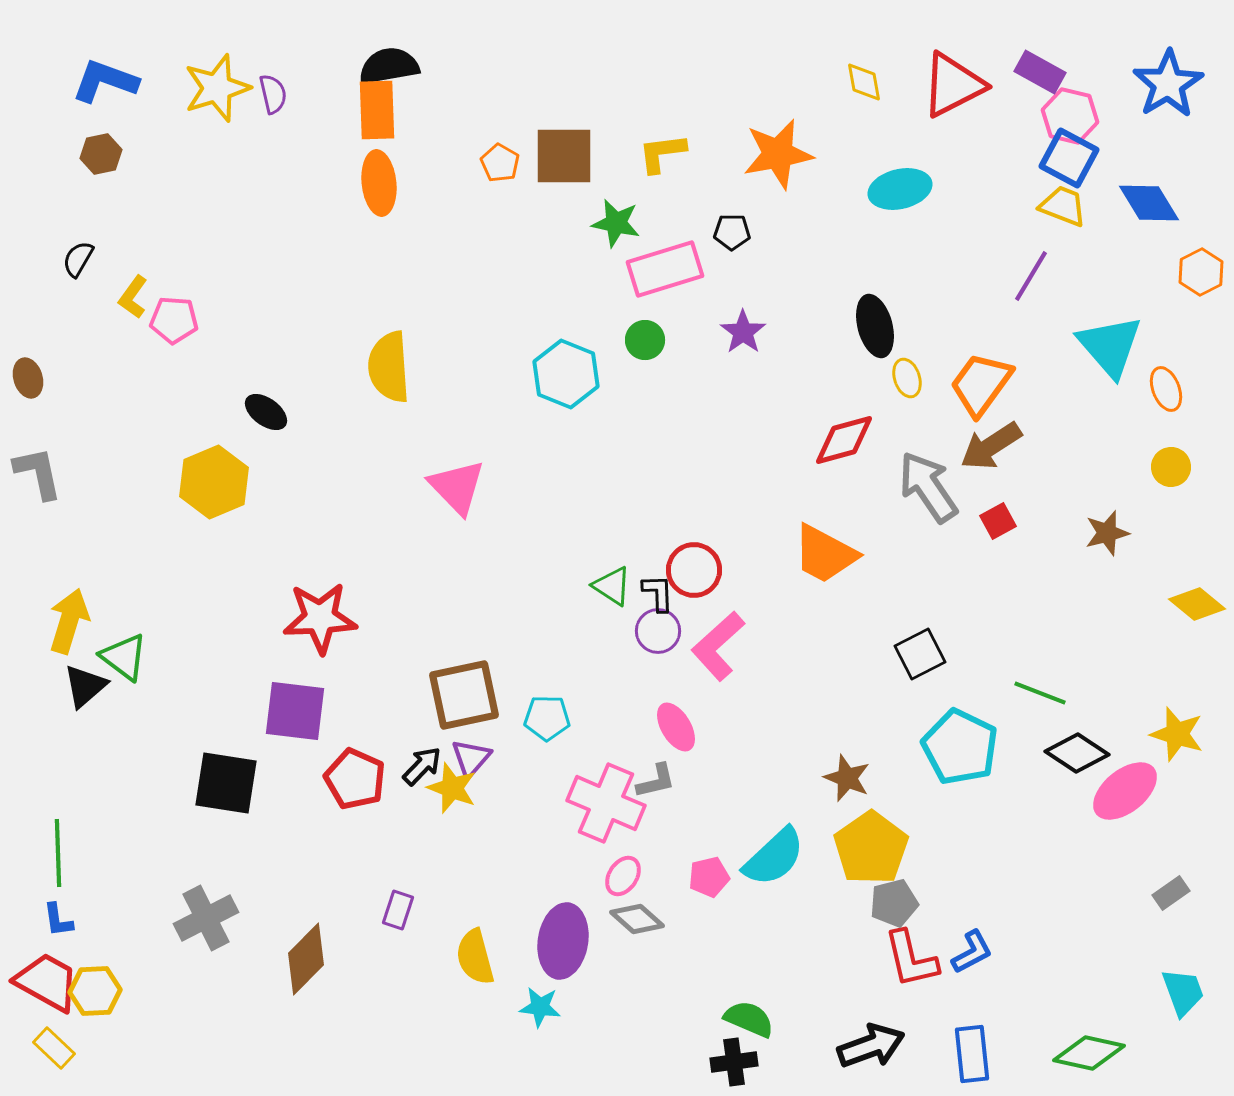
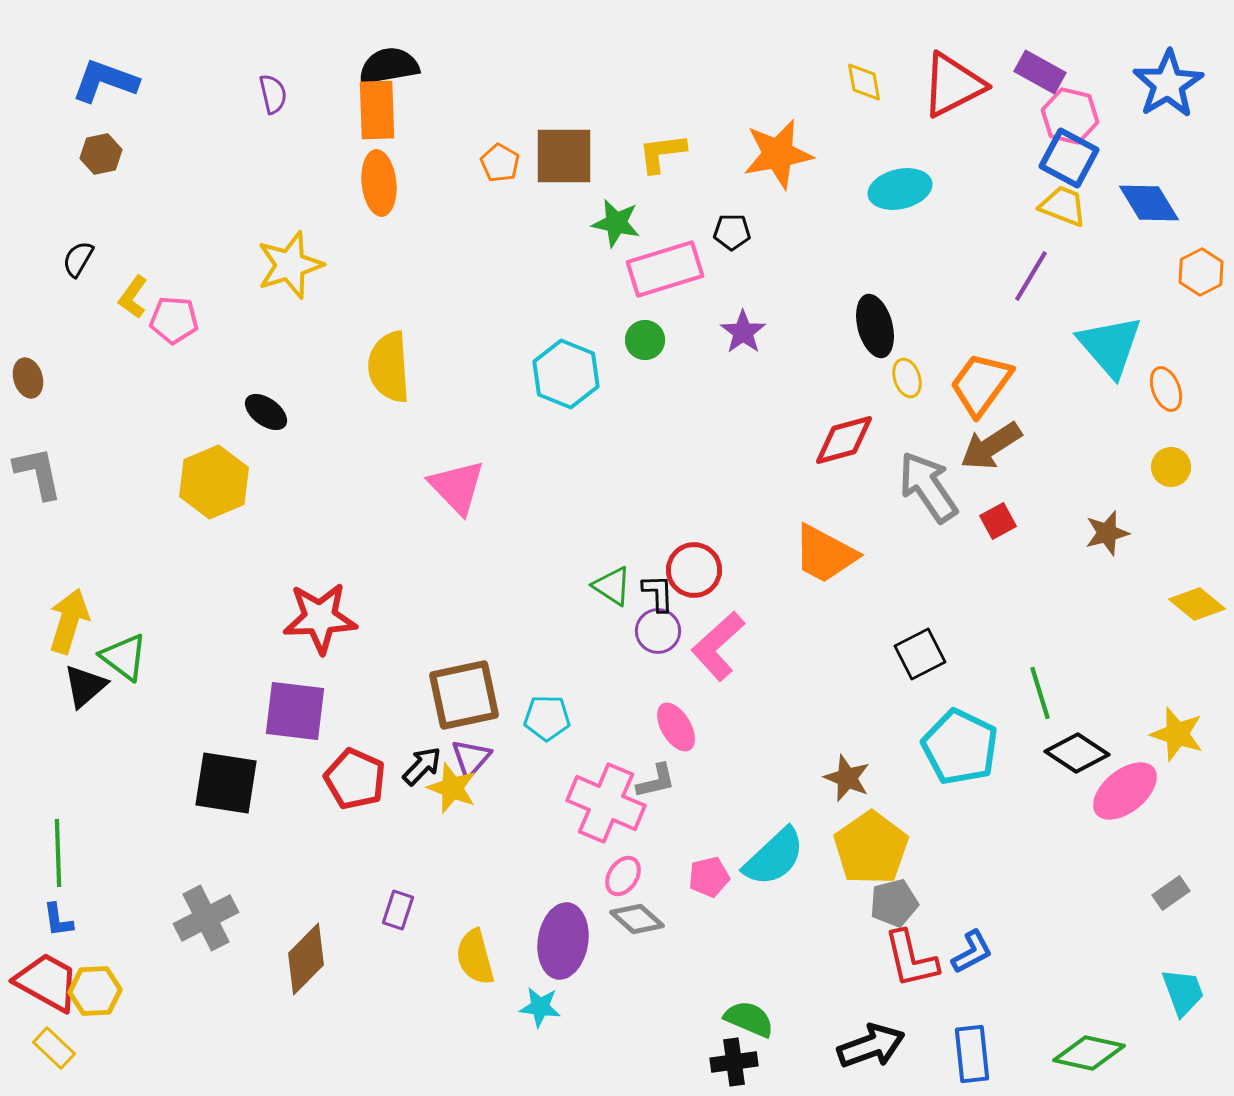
yellow star at (217, 88): moved 73 px right, 177 px down
green line at (1040, 693): rotated 52 degrees clockwise
